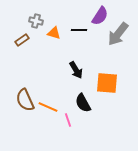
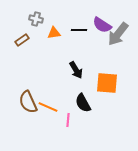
purple semicircle: moved 2 px right, 9 px down; rotated 90 degrees clockwise
gray cross: moved 2 px up
orange triangle: rotated 24 degrees counterclockwise
brown semicircle: moved 3 px right, 2 px down
pink line: rotated 24 degrees clockwise
